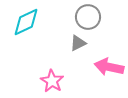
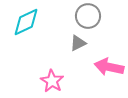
gray circle: moved 1 px up
